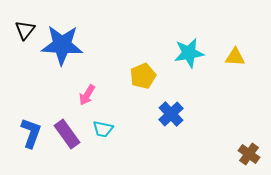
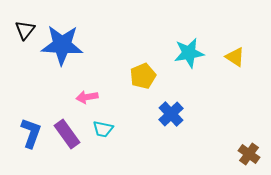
yellow triangle: rotated 30 degrees clockwise
pink arrow: moved 2 px down; rotated 50 degrees clockwise
